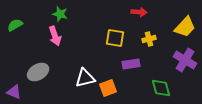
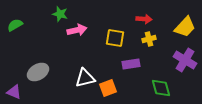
red arrow: moved 5 px right, 7 px down
pink arrow: moved 22 px right, 6 px up; rotated 84 degrees counterclockwise
